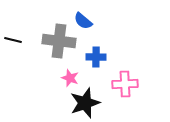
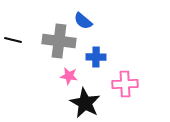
pink star: moved 1 px left, 2 px up; rotated 12 degrees counterclockwise
black star: rotated 24 degrees counterclockwise
